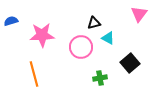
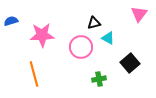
green cross: moved 1 px left, 1 px down
